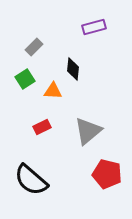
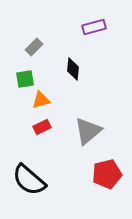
green square: rotated 24 degrees clockwise
orange triangle: moved 12 px left, 9 px down; rotated 18 degrees counterclockwise
red pentagon: rotated 28 degrees counterclockwise
black semicircle: moved 2 px left
